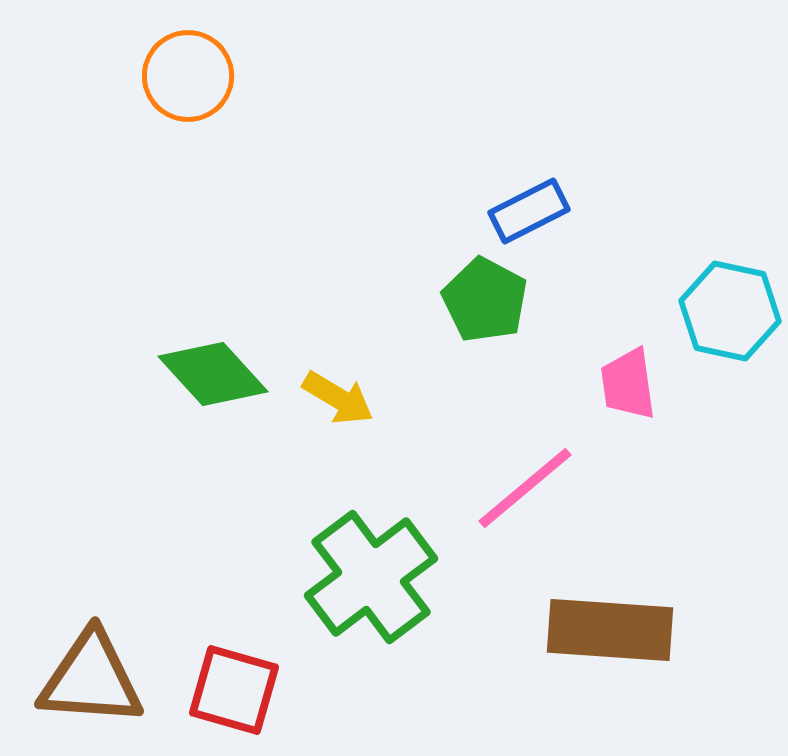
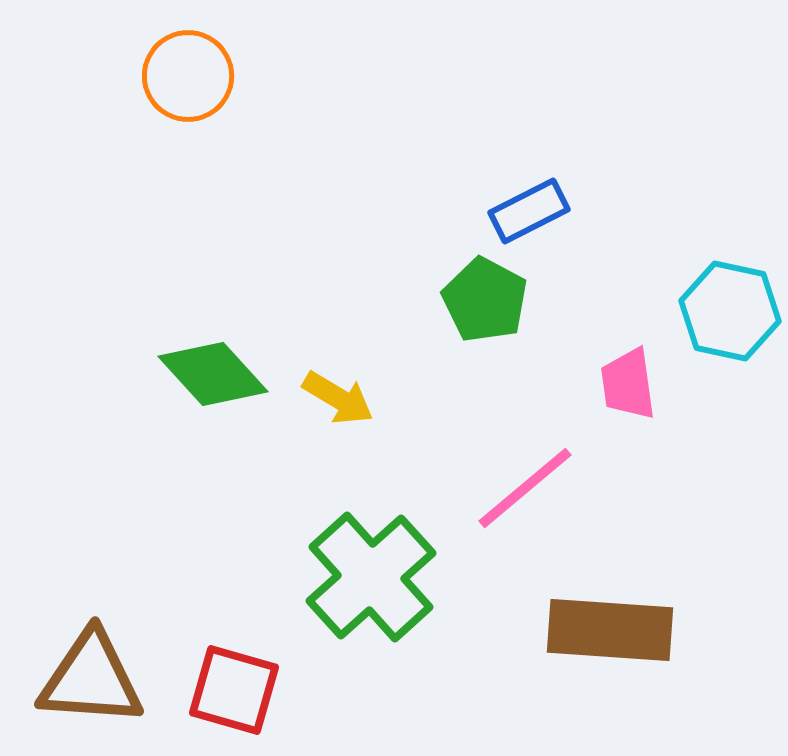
green cross: rotated 5 degrees counterclockwise
